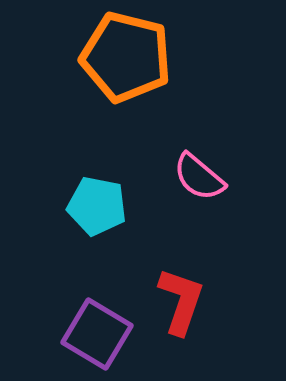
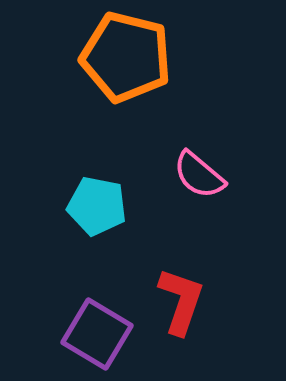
pink semicircle: moved 2 px up
